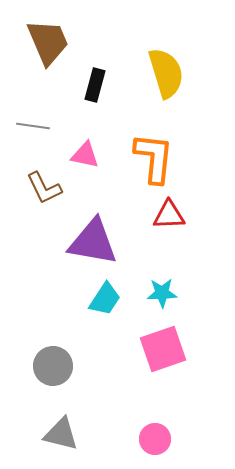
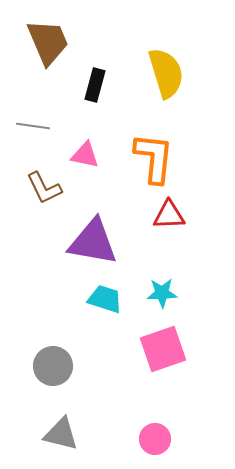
cyan trapezoid: rotated 105 degrees counterclockwise
